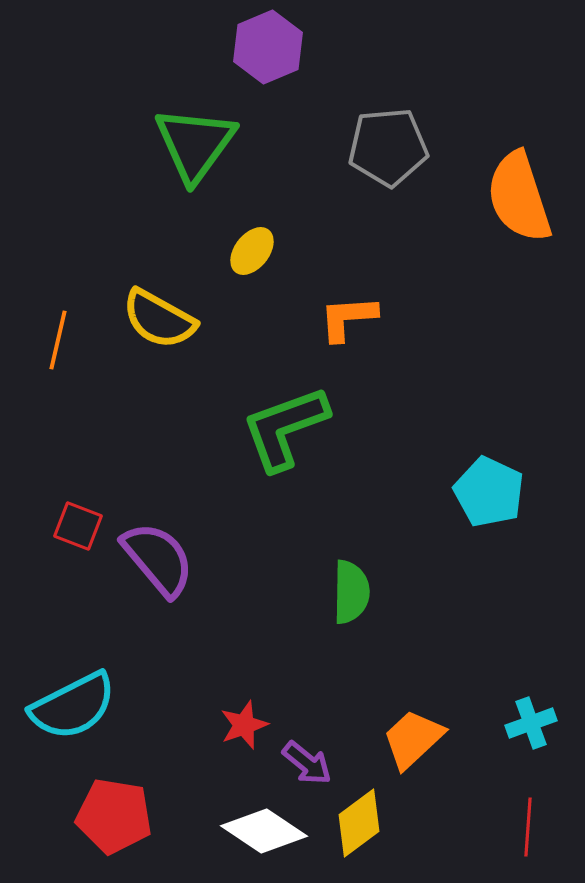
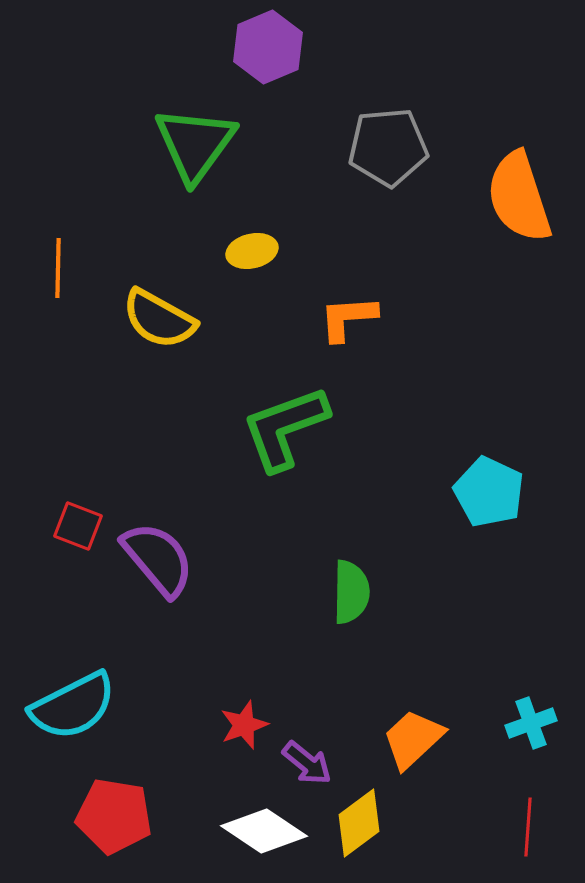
yellow ellipse: rotated 39 degrees clockwise
orange line: moved 72 px up; rotated 12 degrees counterclockwise
